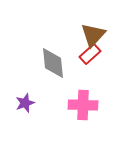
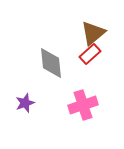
brown triangle: moved 2 px up; rotated 8 degrees clockwise
gray diamond: moved 2 px left
pink cross: rotated 20 degrees counterclockwise
